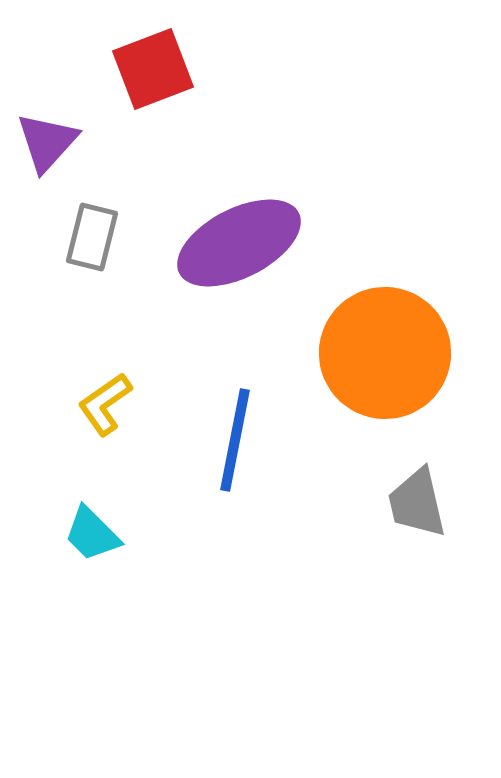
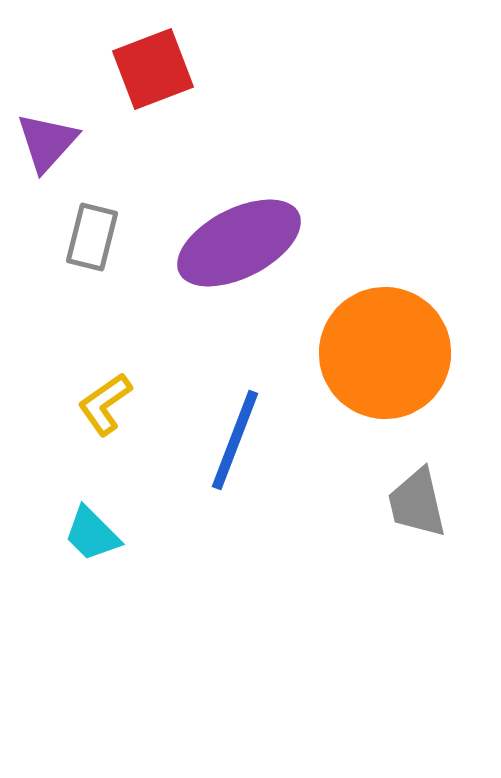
blue line: rotated 10 degrees clockwise
